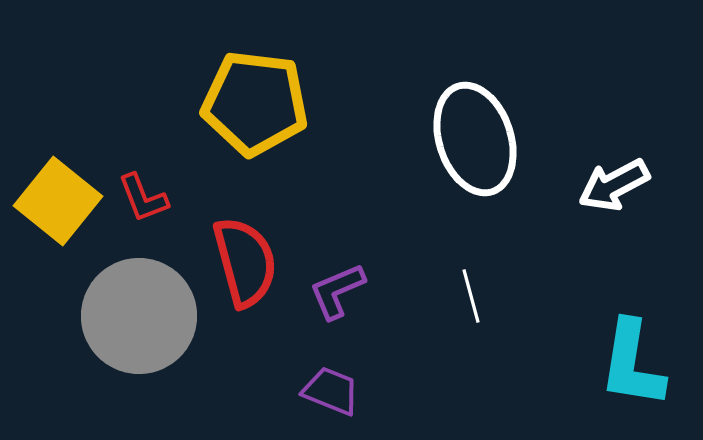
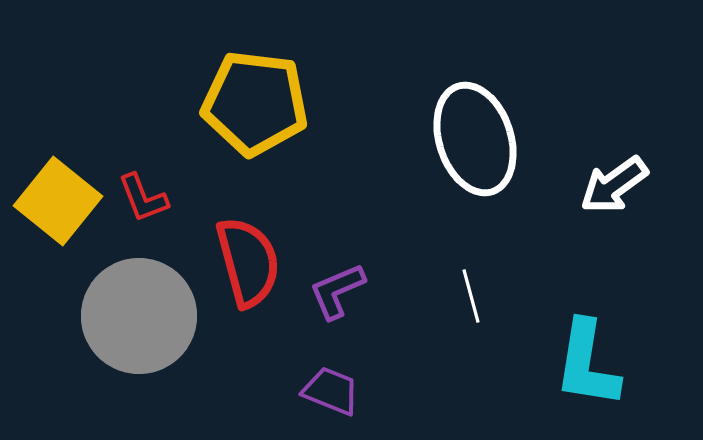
white arrow: rotated 8 degrees counterclockwise
red semicircle: moved 3 px right
cyan L-shape: moved 45 px left
